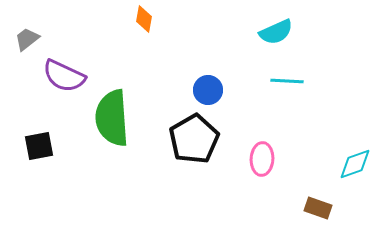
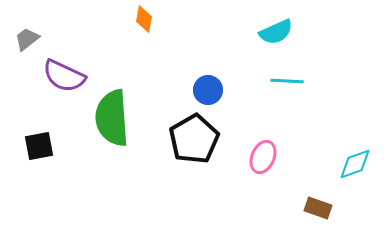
pink ellipse: moved 1 px right, 2 px up; rotated 20 degrees clockwise
